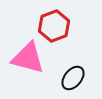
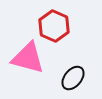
red hexagon: rotated 16 degrees counterclockwise
